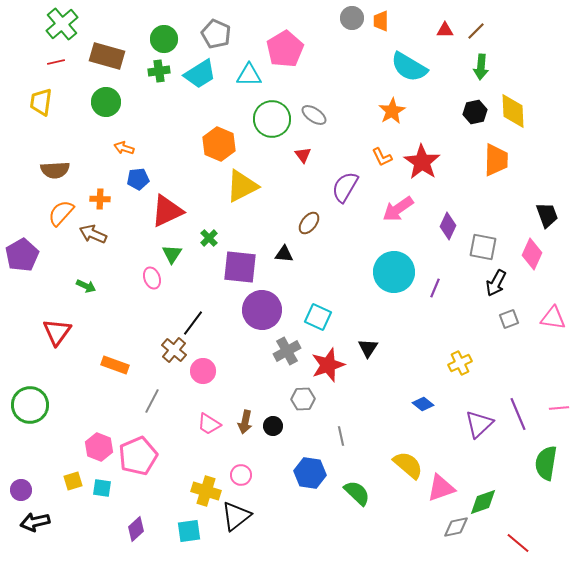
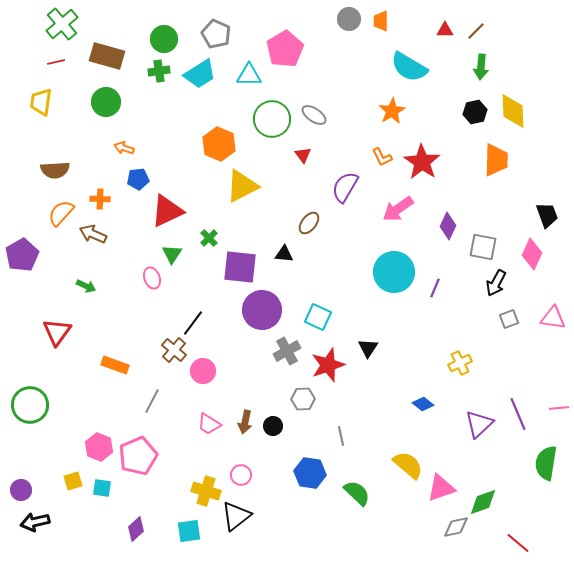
gray circle at (352, 18): moved 3 px left, 1 px down
